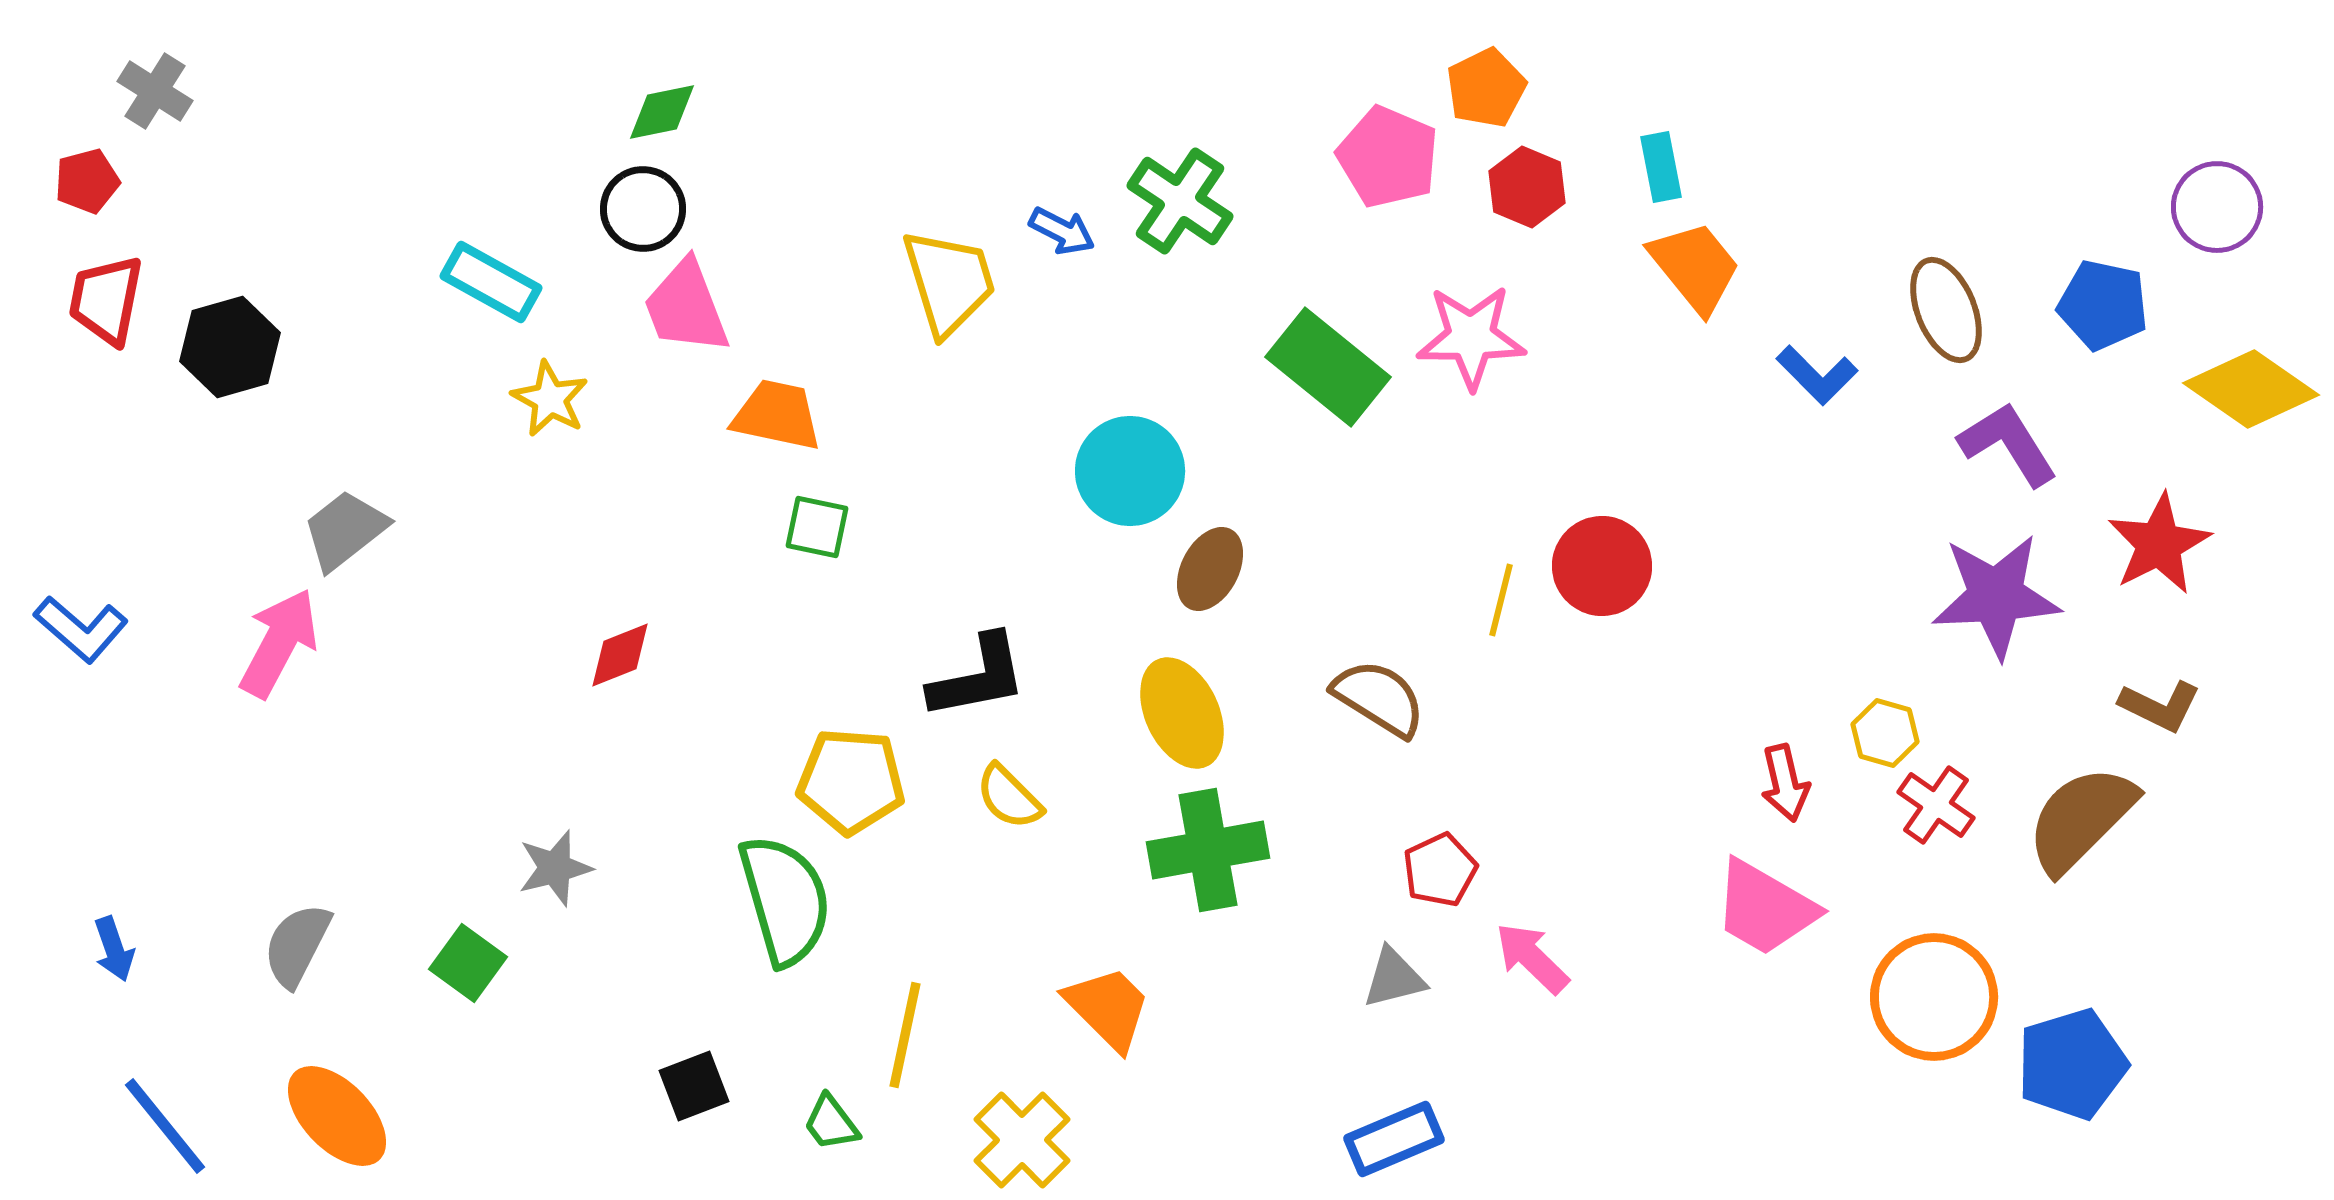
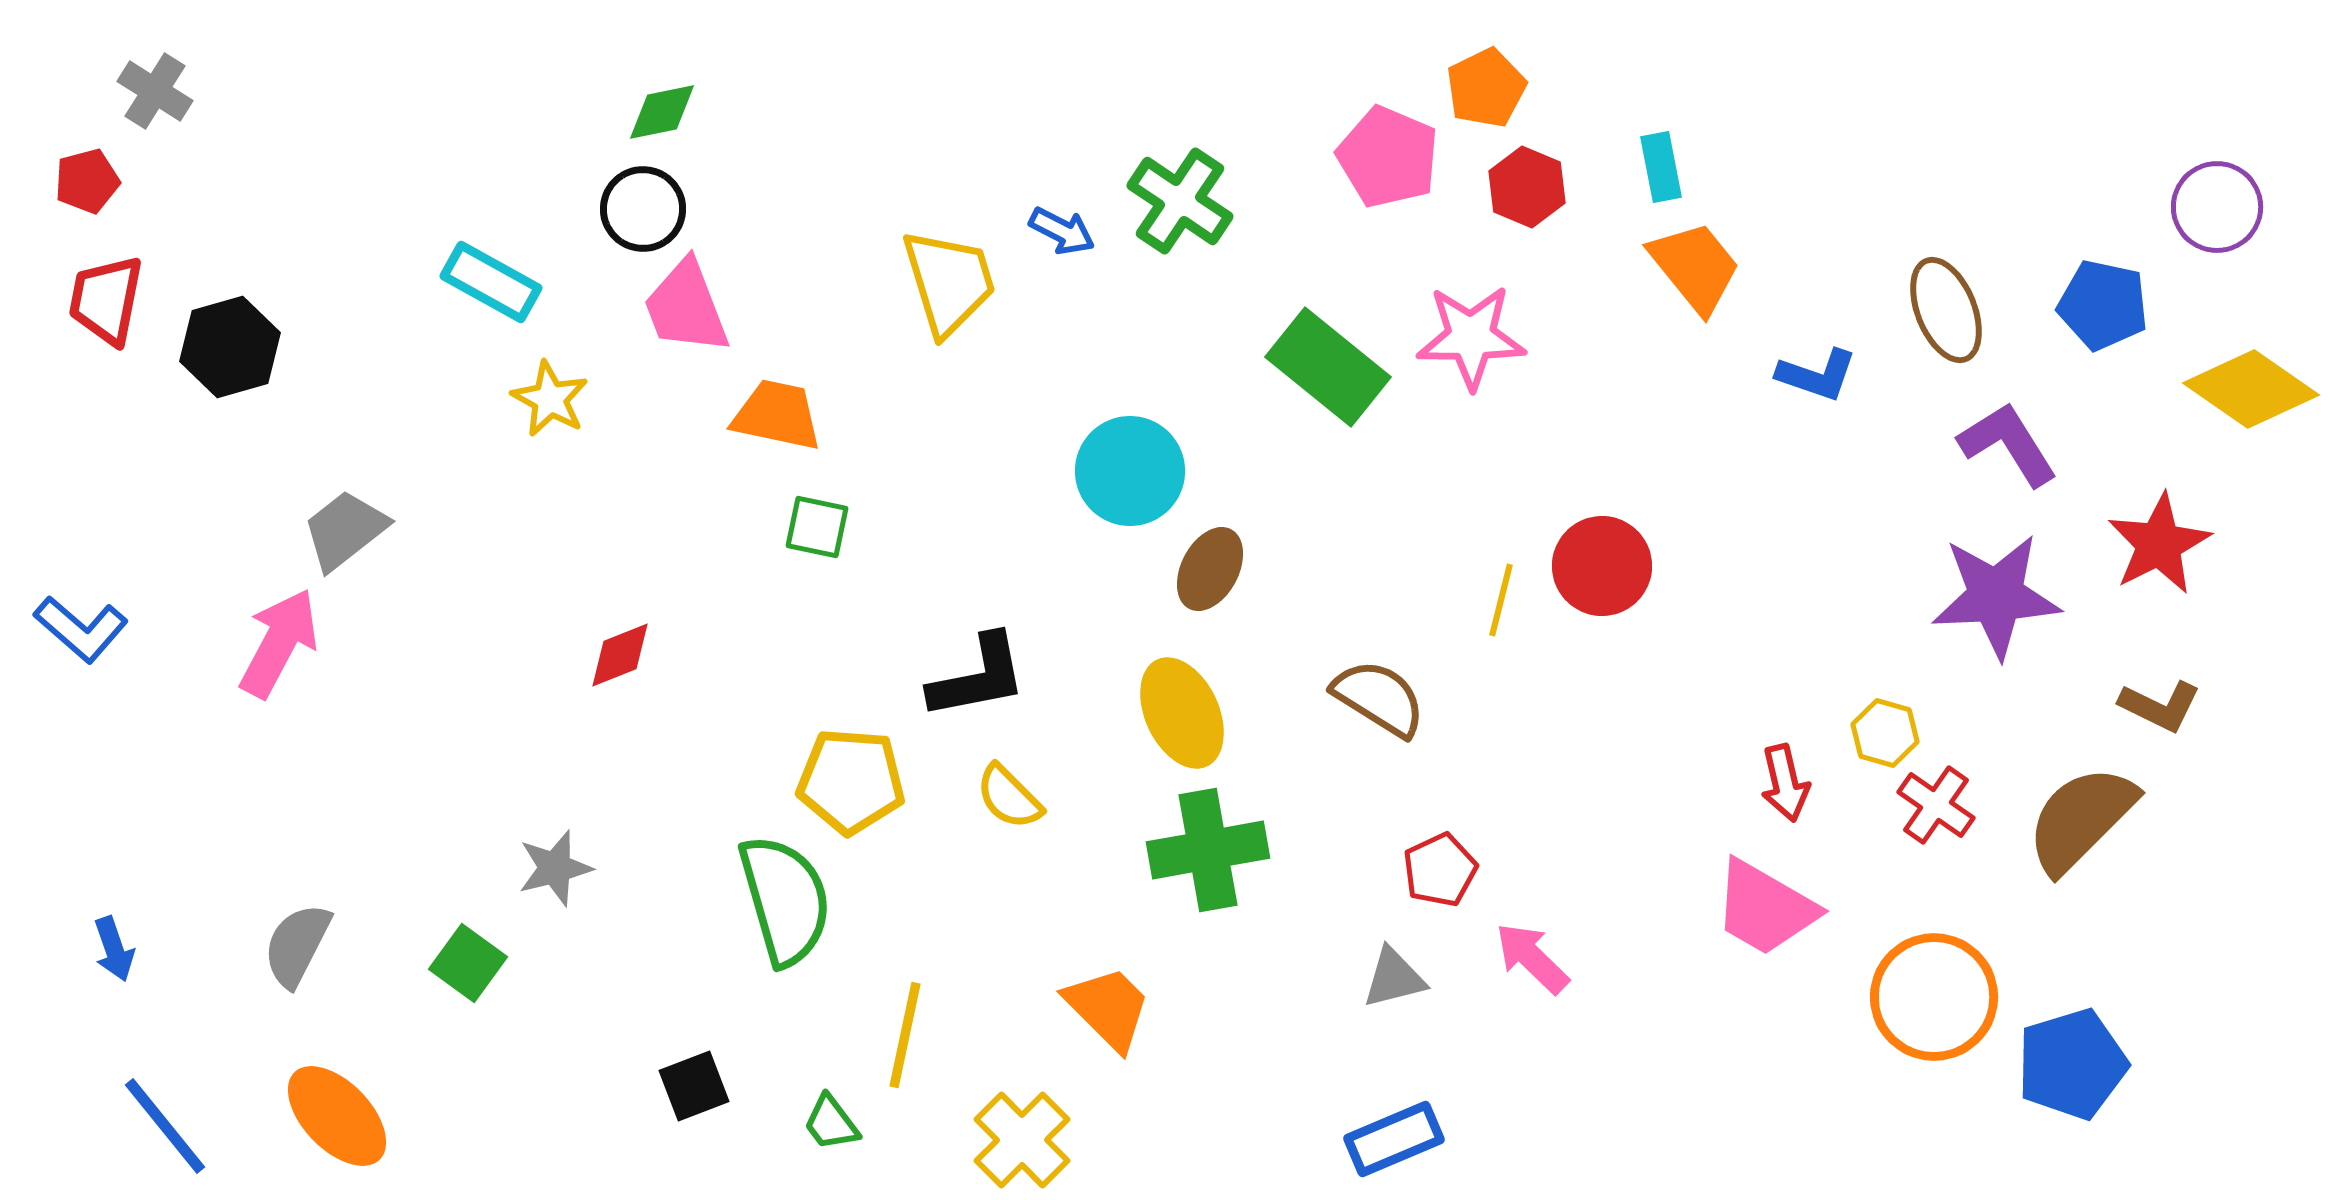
blue L-shape at (1817, 375): rotated 26 degrees counterclockwise
